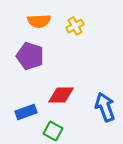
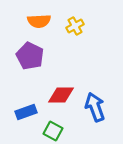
purple pentagon: rotated 8 degrees clockwise
blue arrow: moved 10 px left
